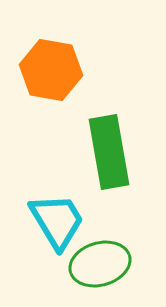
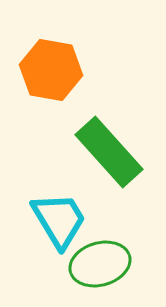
green rectangle: rotated 32 degrees counterclockwise
cyan trapezoid: moved 2 px right, 1 px up
